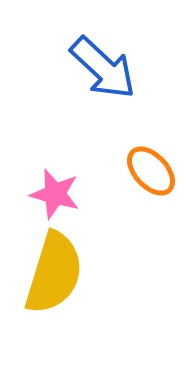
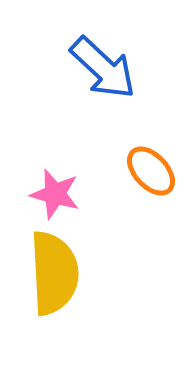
yellow semicircle: rotated 20 degrees counterclockwise
